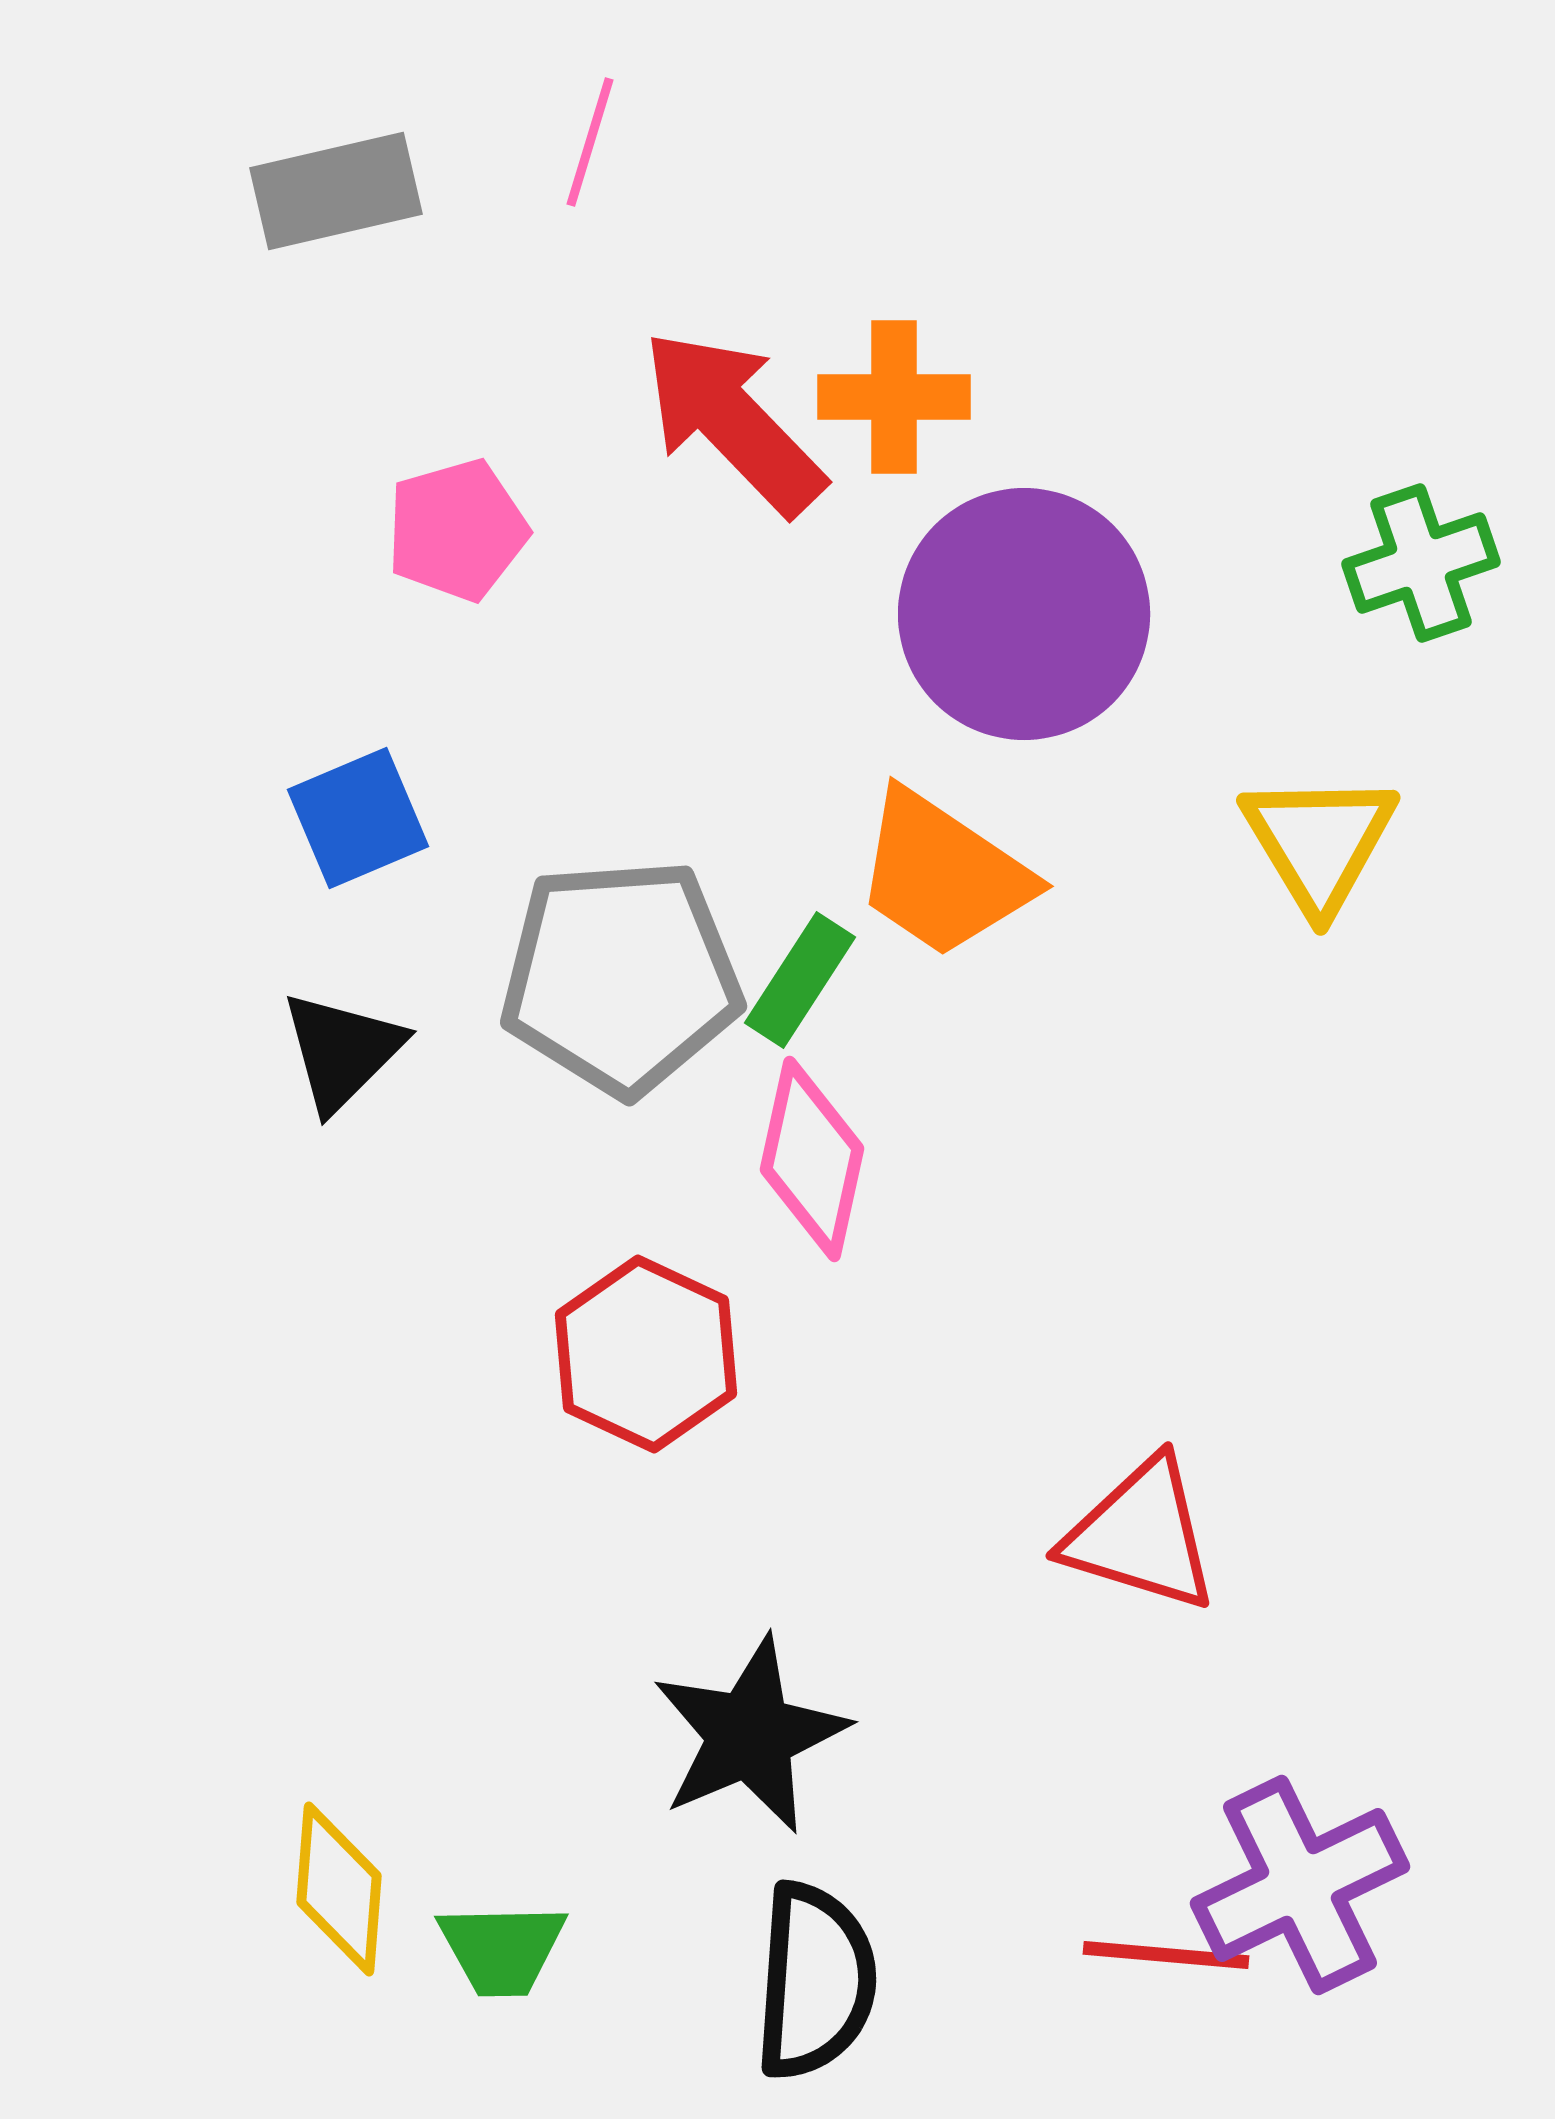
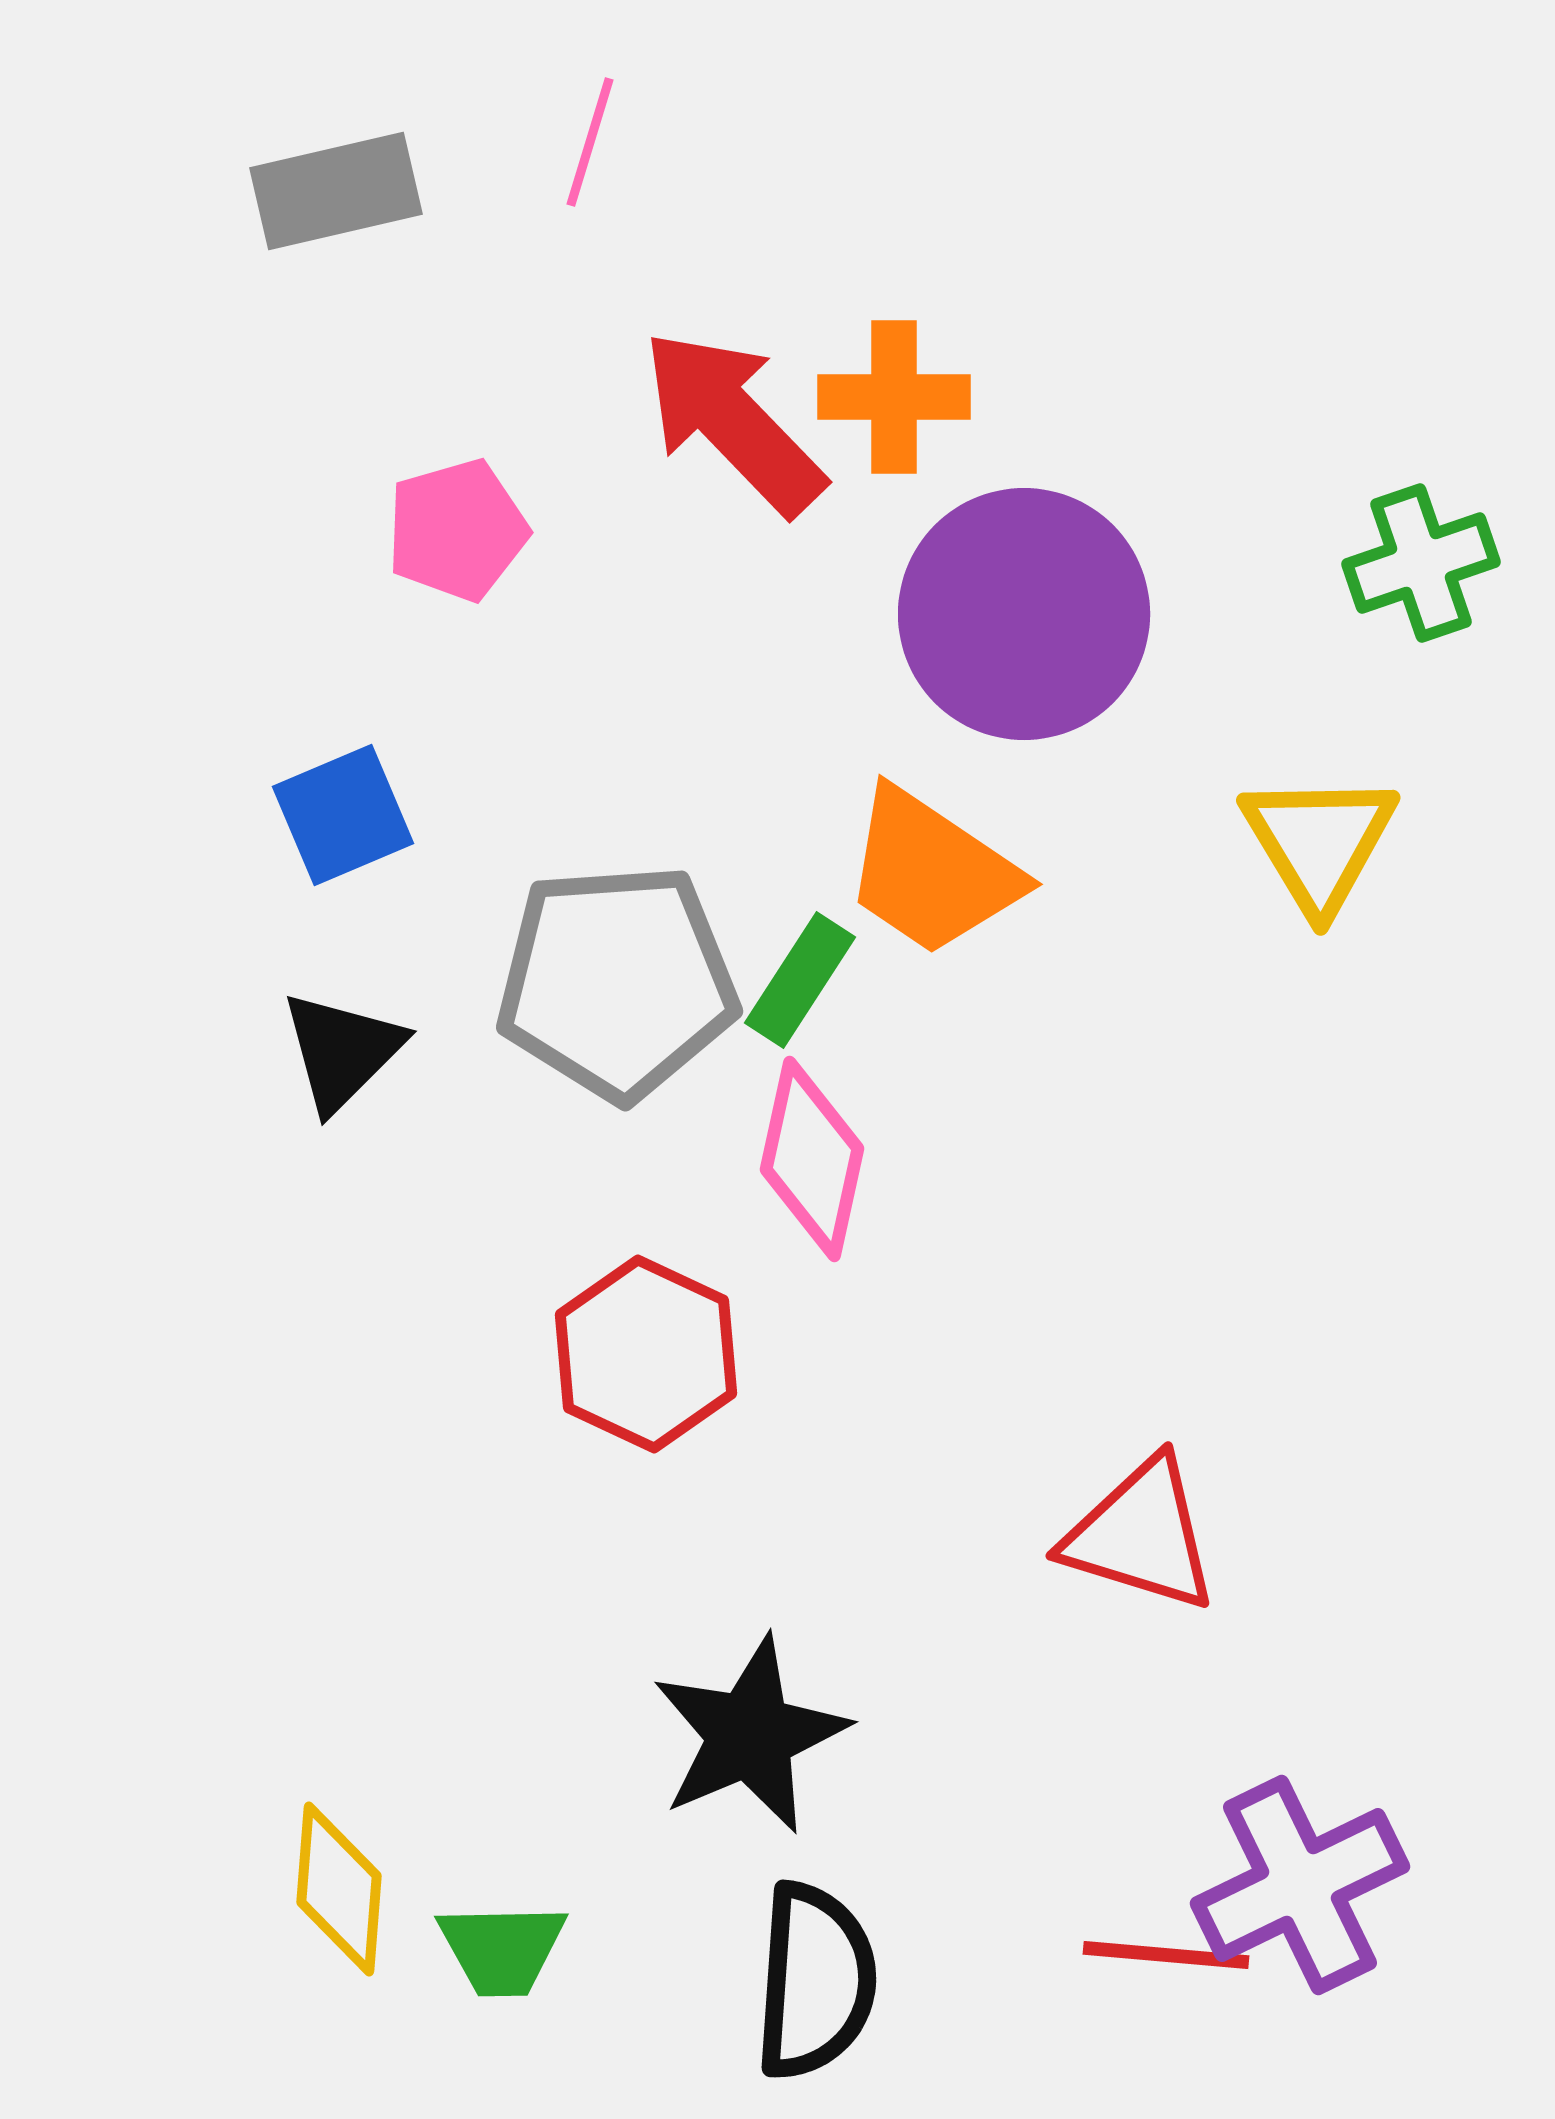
blue square: moved 15 px left, 3 px up
orange trapezoid: moved 11 px left, 2 px up
gray pentagon: moved 4 px left, 5 px down
